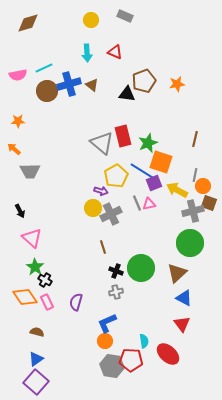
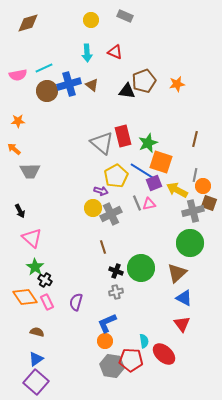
black triangle at (127, 94): moved 3 px up
red ellipse at (168, 354): moved 4 px left
